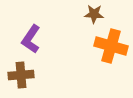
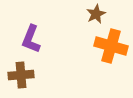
brown star: moved 2 px right; rotated 30 degrees counterclockwise
purple L-shape: rotated 12 degrees counterclockwise
